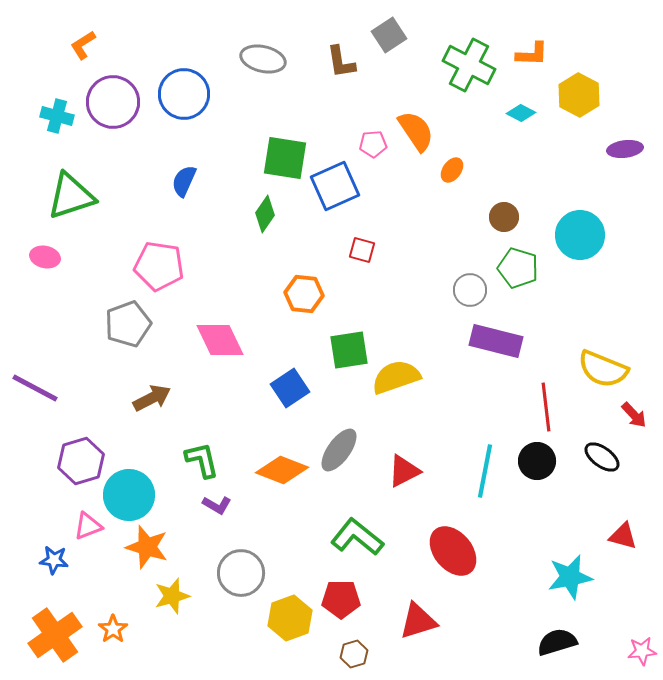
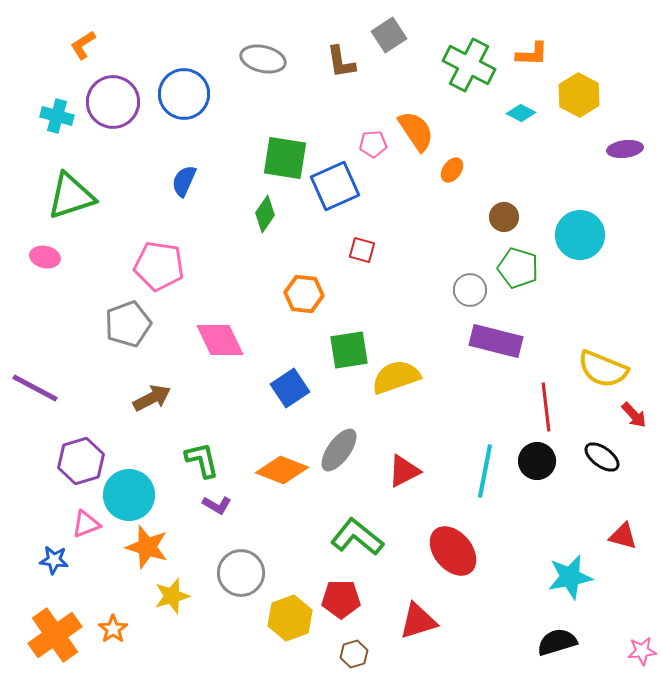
pink triangle at (88, 526): moved 2 px left, 2 px up
